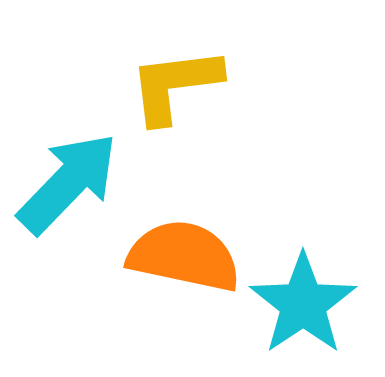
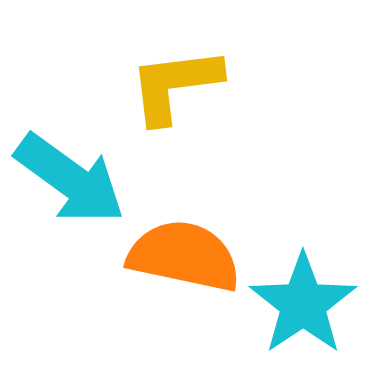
cyan arrow: moved 2 px right, 4 px up; rotated 82 degrees clockwise
